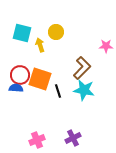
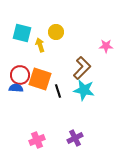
purple cross: moved 2 px right
